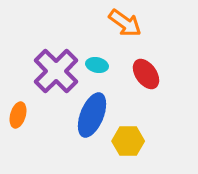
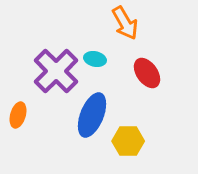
orange arrow: rotated 24 degrees clockwise
cyan ellipse: moved 2 px left, 6 px up
red ellipse: moved 1 px right, 1 px up
